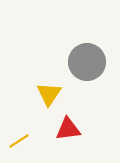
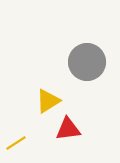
yellow triangle: moved 1 px left, 7 px down; rotated 24 degrees clockwise
yellow line: moved 3 px left, 2 px down
